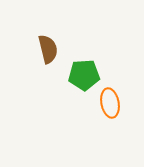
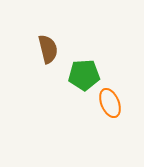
orange ellipse: rotated 12 degrees counterclockwise
